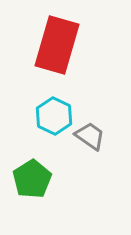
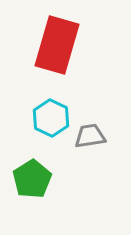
cyan hexagon: moved 3 px left, 2 px down
gray trapezoid: rotated 44 degrees counterclockwise
